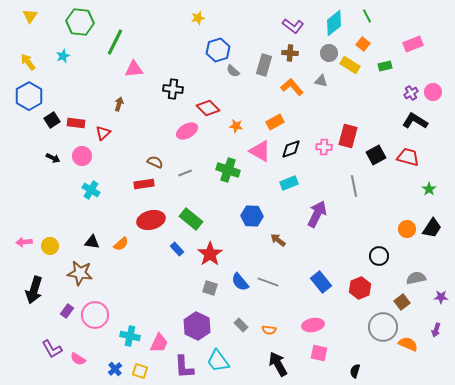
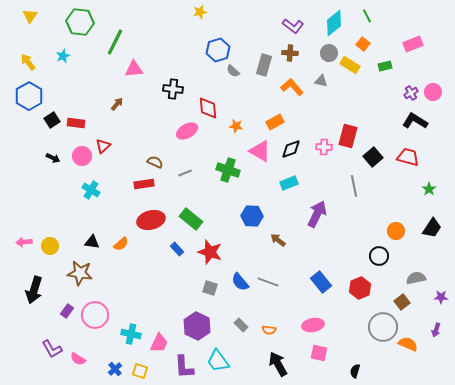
yellow star at (198, 18): moved 2 px right, 6 px up
brown arrow at (119, 104): moved 2 px left; rotated 24 degrees clockwise
red diamond at (208, 108): rotated 40 degrees clockwise
red triangle at (103, 133): moved 13 px down
black square at (376, 155): moved 3 px left, 2 px down; rotated 12 degrees counterclockwise
orange circle at (407, 229): moved 11 px left, 2 px down
red star at (210, 254): moved 2 px up; rotated 20 degrees counterclockwise
cyan cross at (130, 336): moved 1 px right, 2 px up
